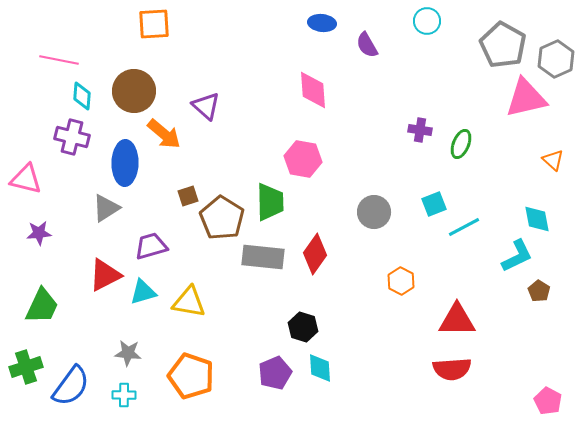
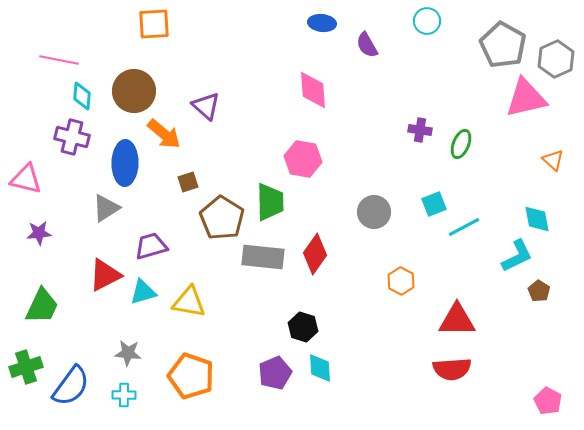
brown square at (188, 196): moved 14 px up
